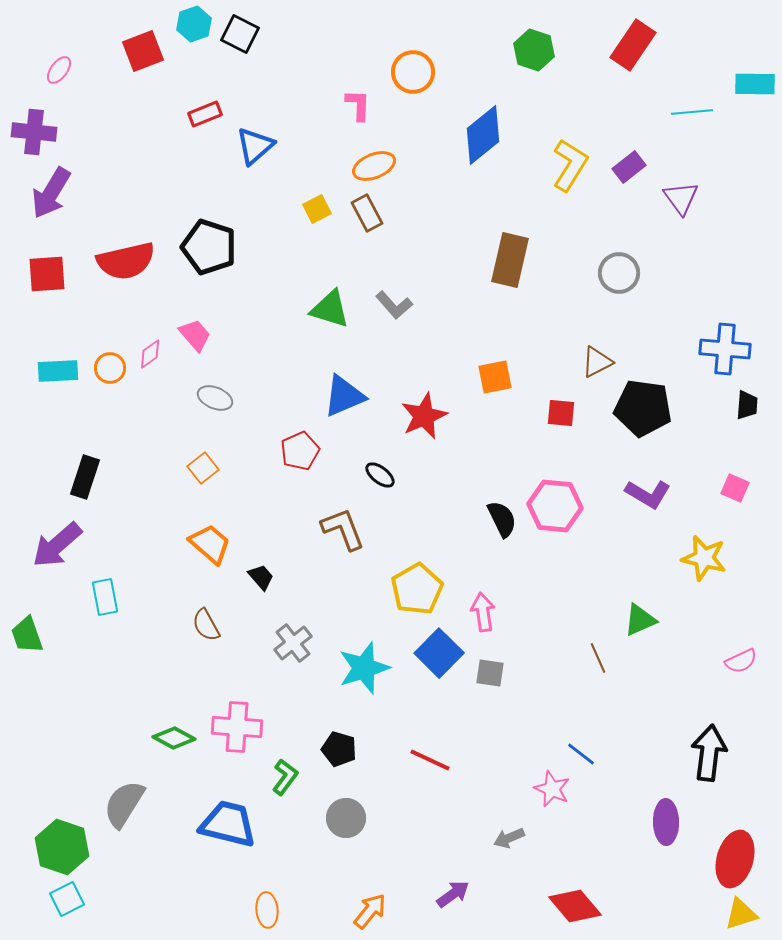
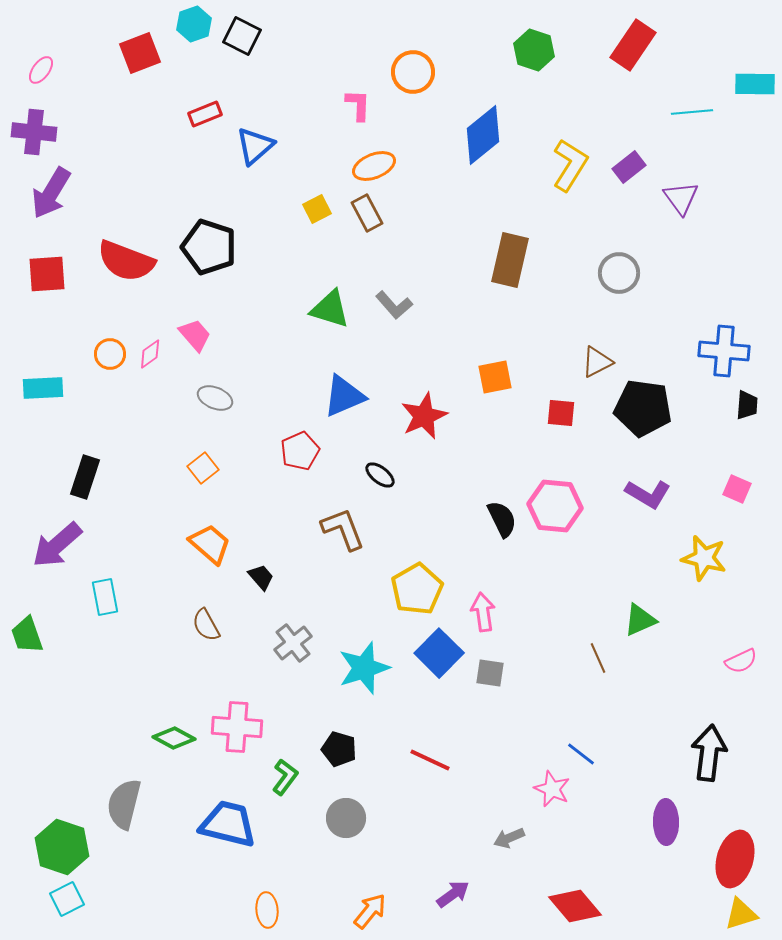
black square at (240, 34): moved 2 px right, 2 px down
red square at (143, 51): moved 3 px left, 2 px down
pink ellipse at (59, 70): moved 18 px left
red semicircle at (126, 261): rotated 34 degrees clockwise
blue cross at (725, 349): moved 1 px left, 2 px down
orange circle at (110, 368): moved 14 px up
cyan rectangle at (58, 371): moved 15 px left, 17 px down
pink square at (735, 488): moved 2 px right, 1 px down
gray semicircle at (124, 804): rotated 18 degrees counterclockwise
